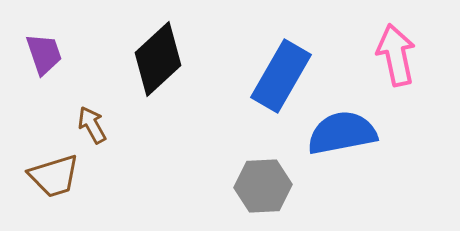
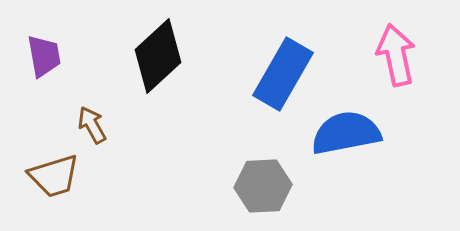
purple trapezoid: moved 2 px down; rotated 9 degrees clockwise
black diamond: moved 3 px up
blue rectangle: moved 2 px right, 2 px up
blue semicircle: moved 4 px right
